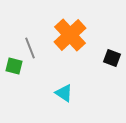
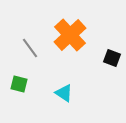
gray line: rotated 15 degrees counterclockwise
green square: moved 5 px right, 18 px down
